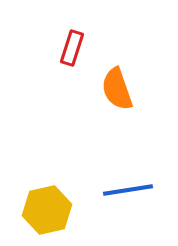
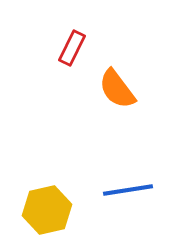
red rectangle: rotated 8 degrees clockwise
orange semicircle: rotated 18 degrees counterclockwise
